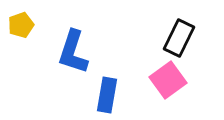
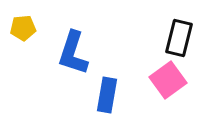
yellow pentagon: moved 2 px right, 3 px down; rotated 15 degrees clockwise
black rectangle: rotated 12 degrees counterclockwise
blue L-shape: moved 1 px down
